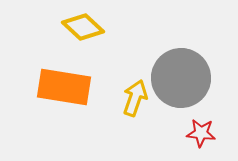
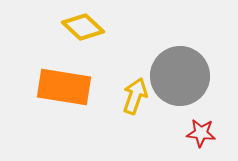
gray circle: moved 1 px left, 2 px up
yellow arrow: moved 2 px up
